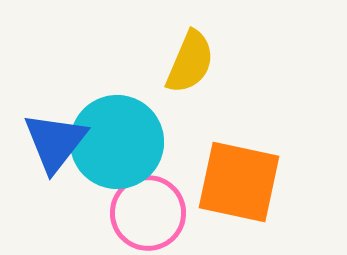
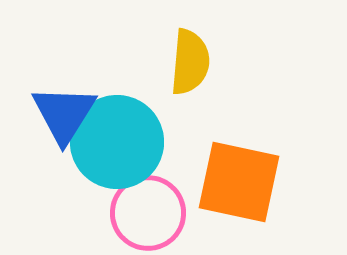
yellow semicircle: rotated 18 degrees counterclockwise
blue triangle: moved 9 px right, 28 px up; rotated 6 degrees counterclockwise
